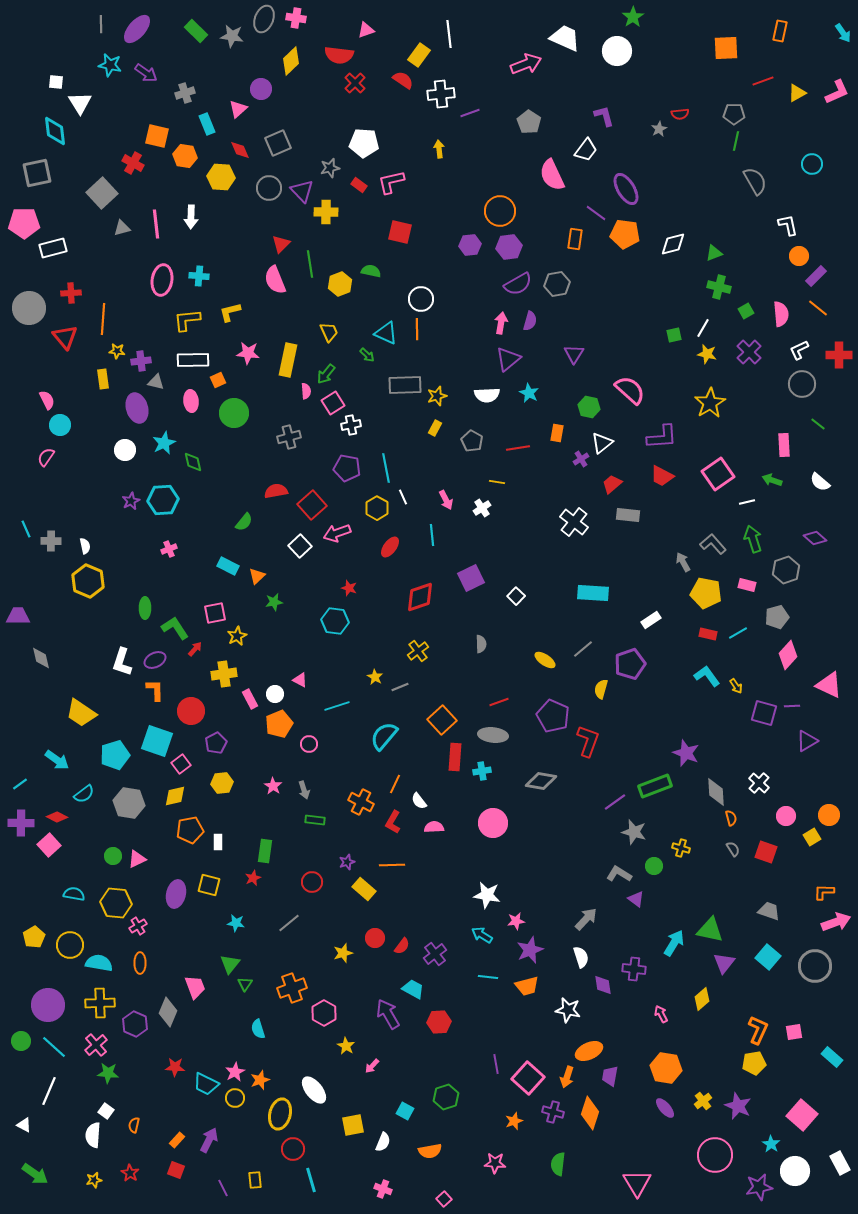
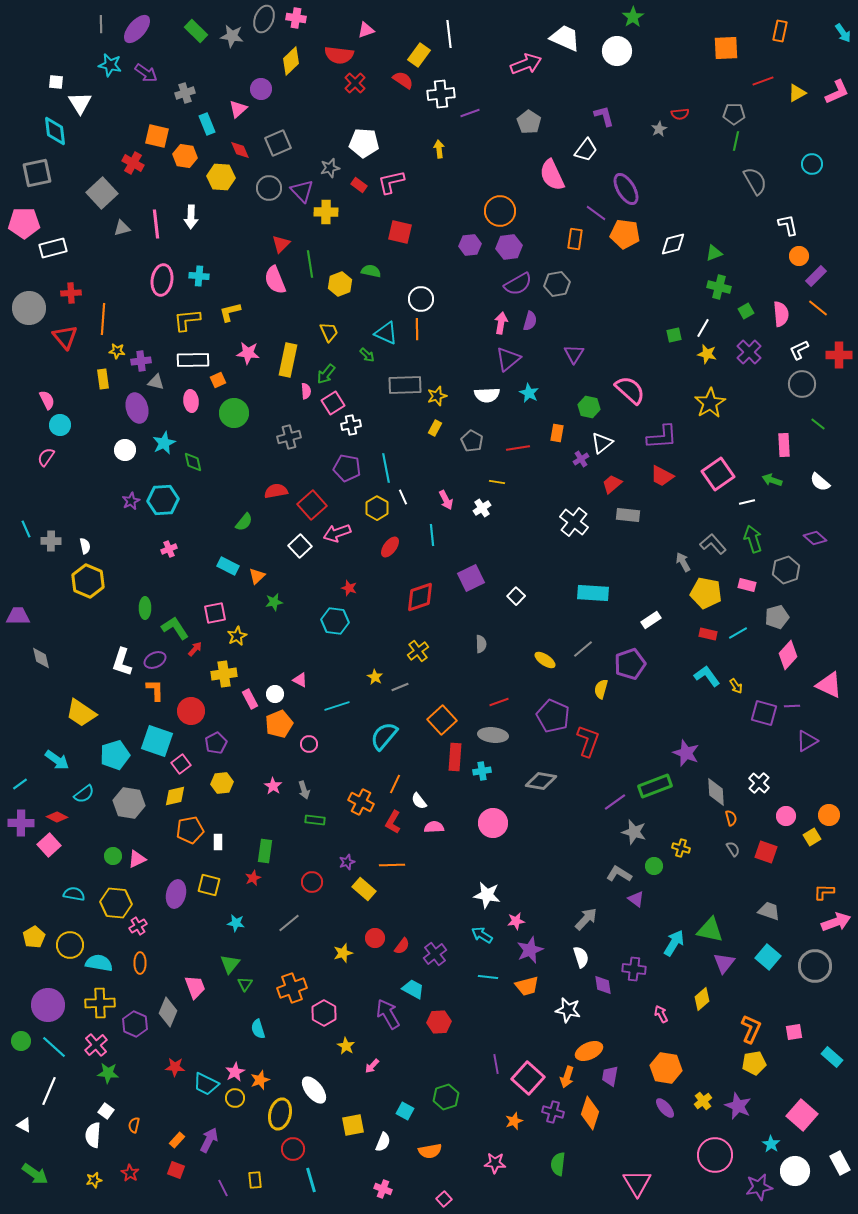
orange L-shape at (758, 1030): moved 7 px left, 1 px up
